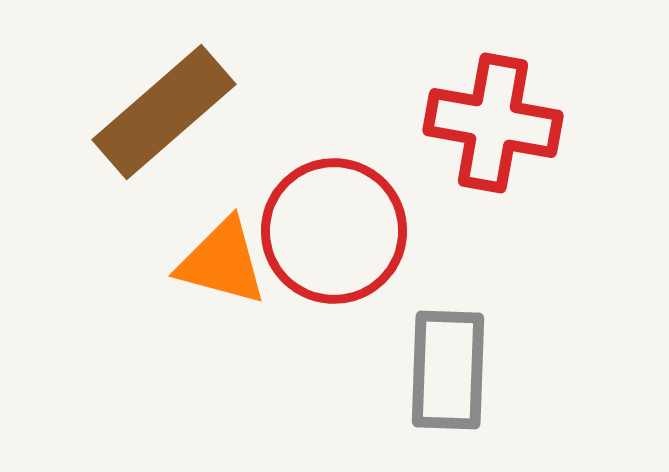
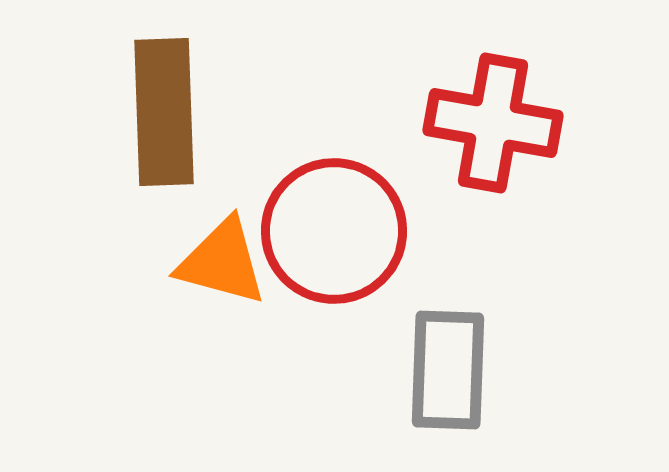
brown rectangle: rotated 51 degrees counterclockwise
